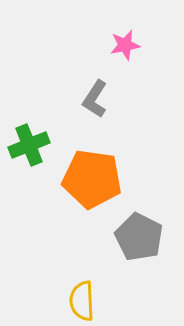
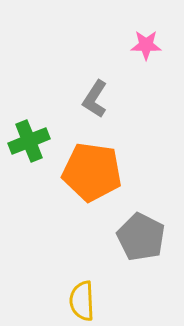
pink star: moved 21 px right; rotated 12 degrees clockwise
green cross: moved 4 px up
orange pentagon: moved 7 px up
gray pentagon: moved 2 px right
